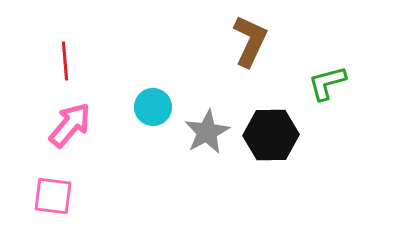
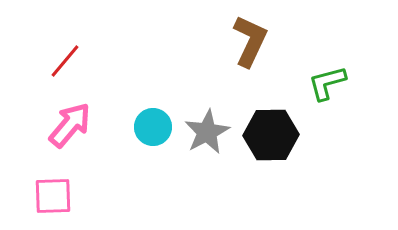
red line: rotated 45 degrees clockwise
cyan circle: moved 20 px down
pink square: rotated 9 degrees counterclockwise
